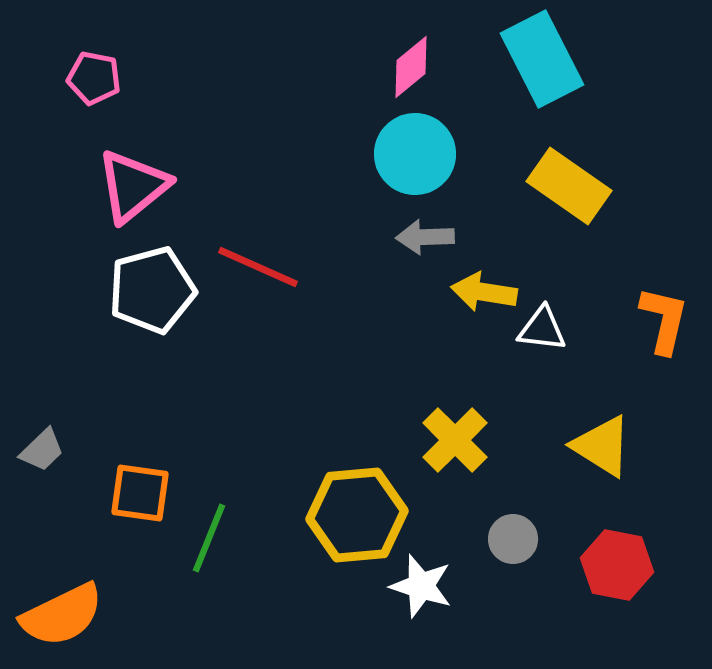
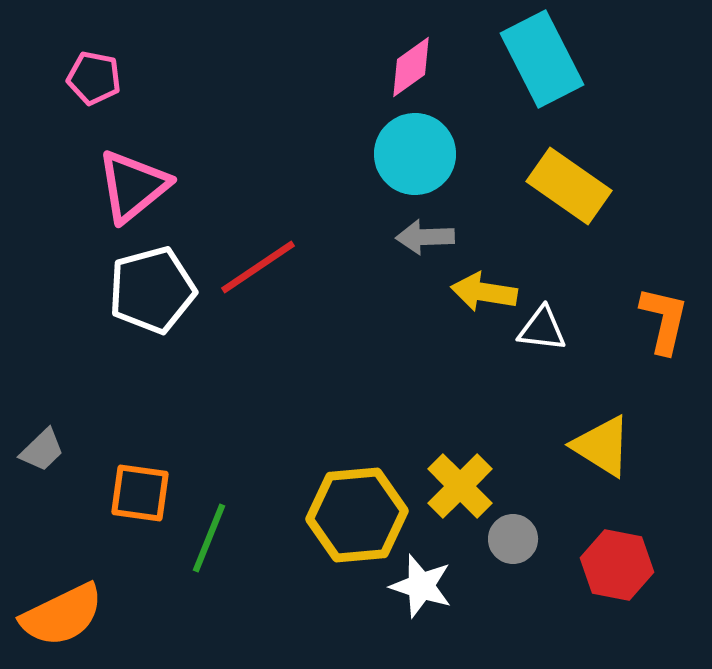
pink diamond: rotated 4 degrees clockwise
red line: rotated 58 degrees counterclockwise
yellow cross: moved 5 px right, 46 px down
